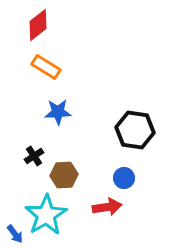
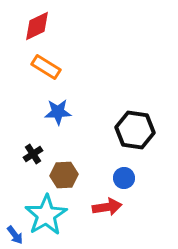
red diamond: moved 1 px left, 1 px down; rotated 12 degrees clockwise
black cross: moved 1 px left, 2 px up
blue arrow: moved 1 px down
